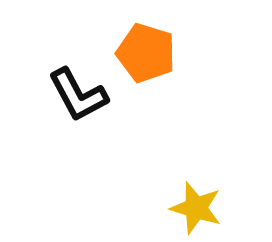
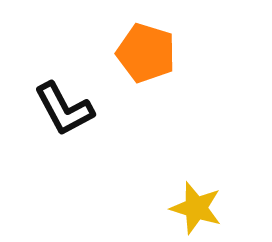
black L-shape: moved 14 px left, 14 px down
